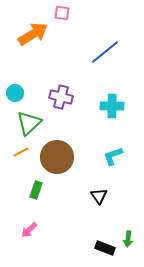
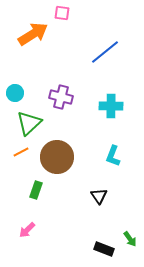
cyan cross: moved 1 px left
cyan L-shape: rotated 50 degrees counterclockwise
pink arrow: moved 2 px left
green arrow: moved 2 px right; rotated 42 degrees counterclockwise
black rectangle: moved 1 px left, 1 px down
